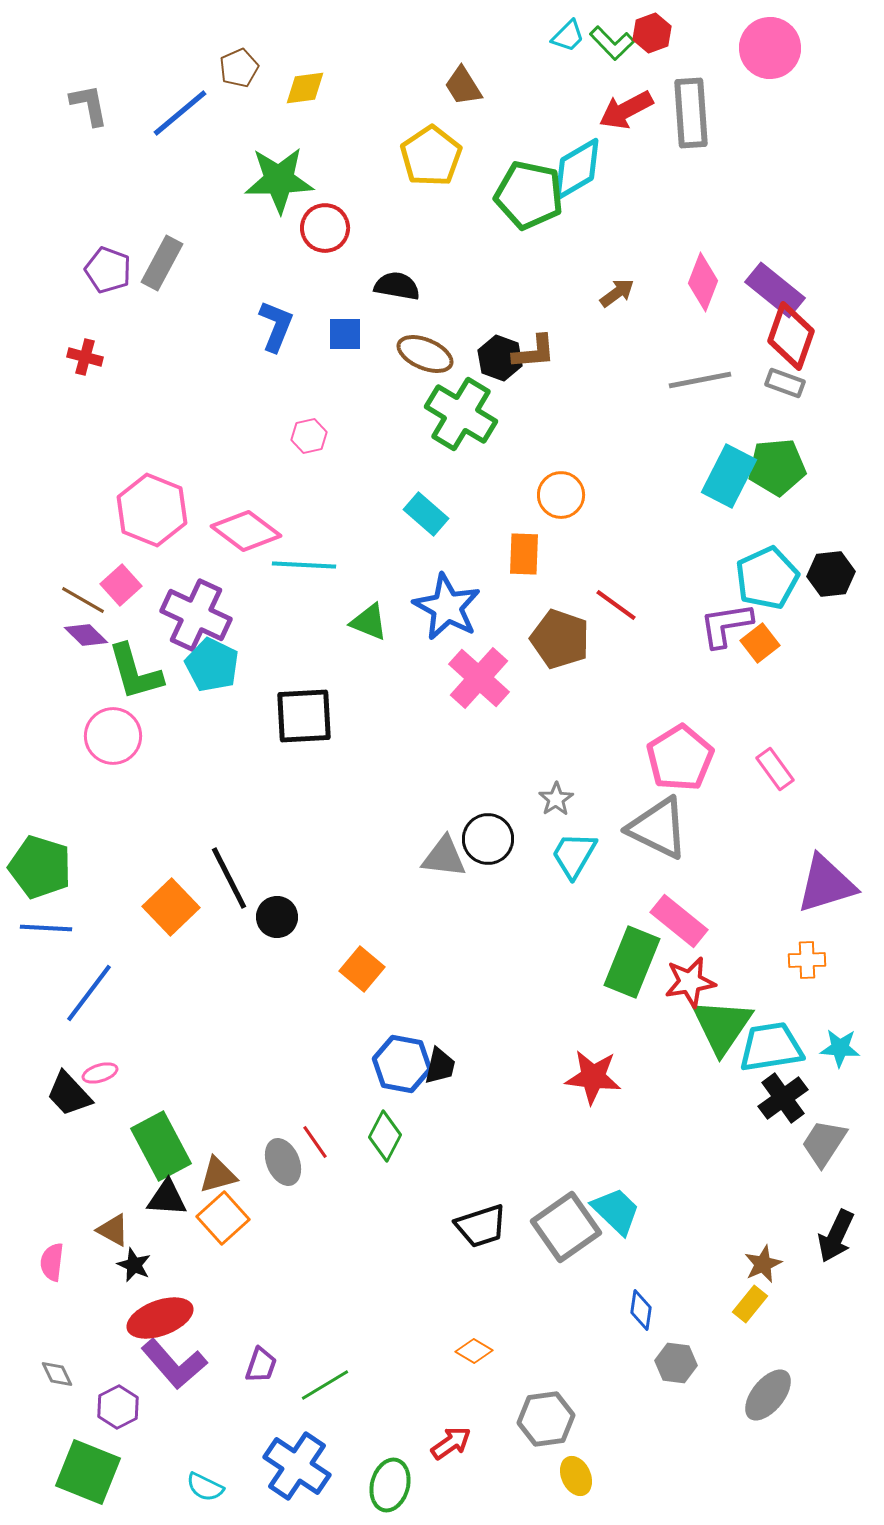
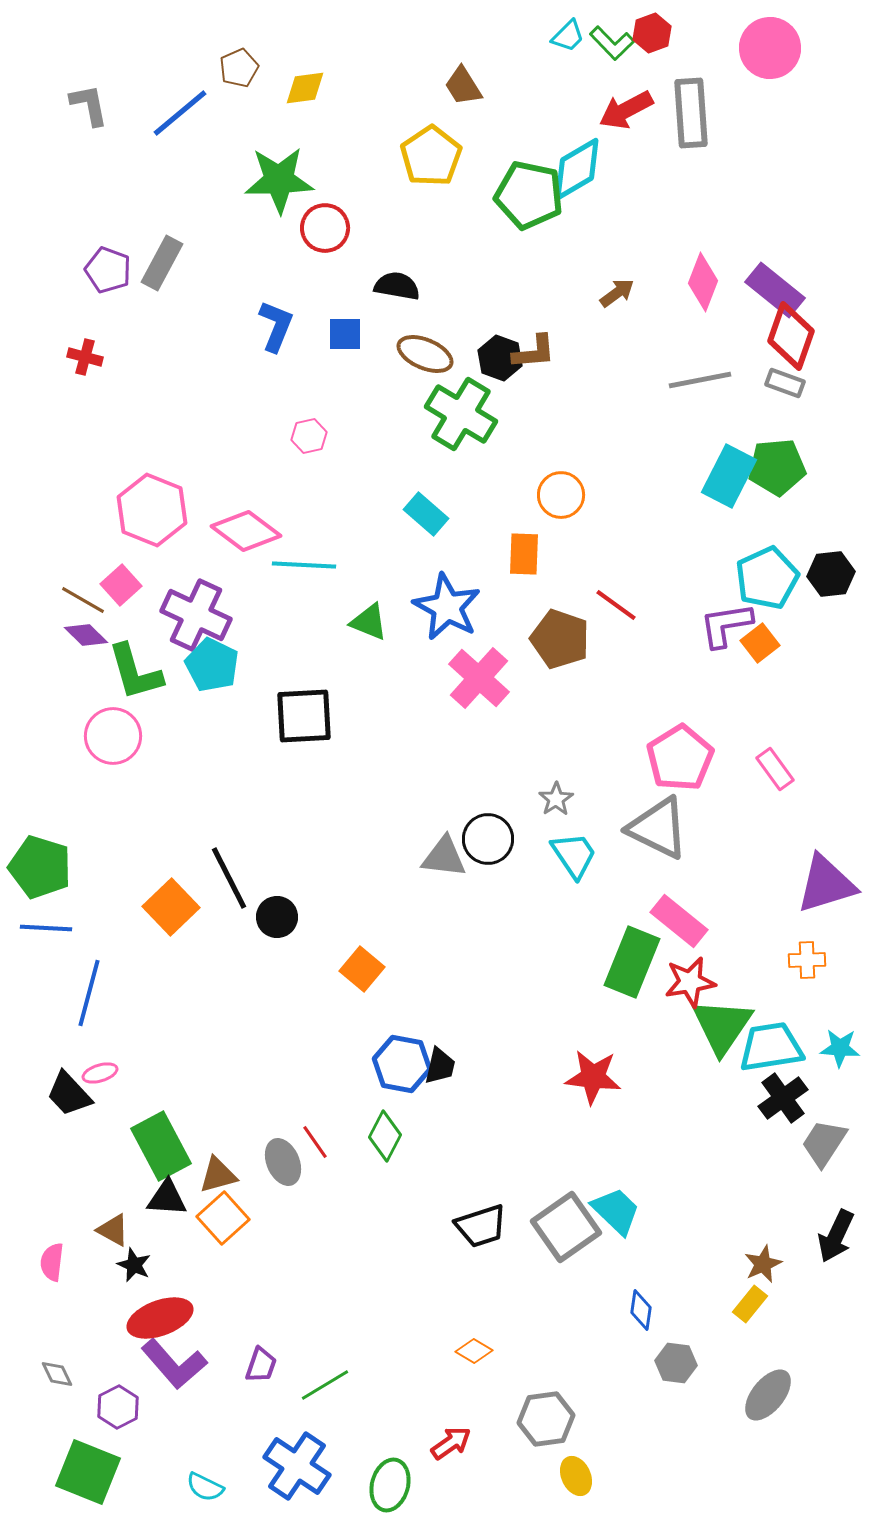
cyan trapezoid at (574, 855): rotated 116 degrees clockwise
blue line at (89, 993): rotated 22 degrees counterclockwise
